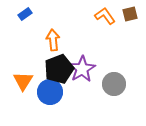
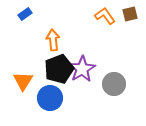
blue circle: moved 6 px down
